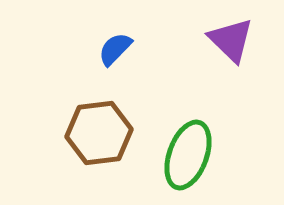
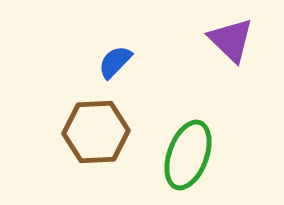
blue semicircle: moved 13 px down
brown hexagon: moved 3 px left, 1 px up; rotated 4 degrees clockwise
